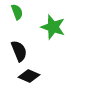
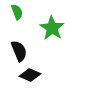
green star: moved 1 px left, 1 px down; rotated 15 degrees clockwise
black diamond: moved 1 px right, 1 px up
